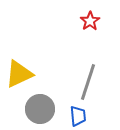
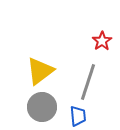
red star: moved 12 px right, 20 px down
yellow triangle: moved 21 px right, 3 px up; rotated 12 degrees counterclockwise
gray circle: moved 2 px right, 2 px up
